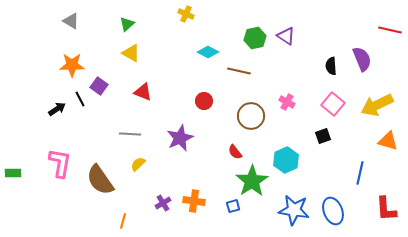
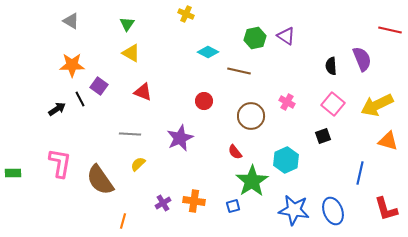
green triangle: rotated 14 degrees counterclockwise
red L-shape: rotated 12 degrees counterclockwise
